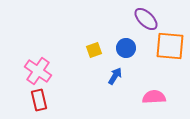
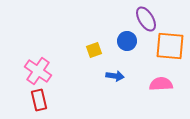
purple ellipse: rotated 15 degrees clockwise
blue circle: moved 1 px right, 7 px up
blue arrow: rotated 66 degrees clockwise
pink semicircle: moved 7 px right, 13 px up
